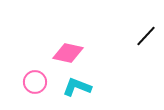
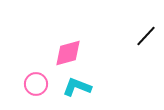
pink diamond: rotated 28 degrees counterclockwise
pink circle: moved 1 px right, 2 px down
